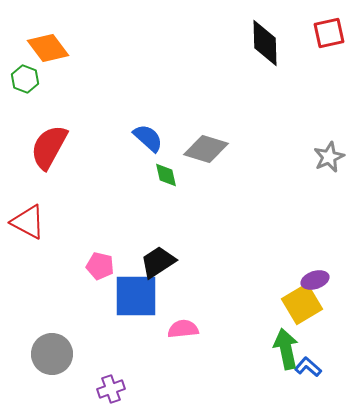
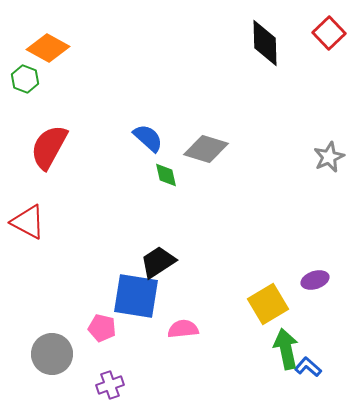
red square: rotated 32 degrees counterclockwise
orange diamond: rotated 24 degrees counterclockwise
pink pentagon: moved 2 px right, 62 px down
blue square: rotated 9 degrees clockwise
yellow square: moved 34 px left
purple cross: moved 1 px left, 4 px up
